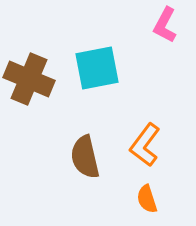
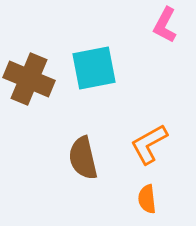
cyan square: moved 3 px left
orange L-shape: moved 4 px right, 1 px up; rotated 24 degrees clockwise
brown semicircle: moved 2 px left, 1 px down
orange semicircle: rotated 12 degrees clockwise
